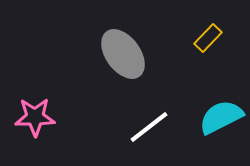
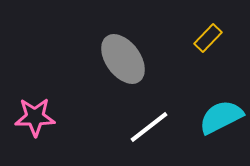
gray ellipse: moved 5 px down
